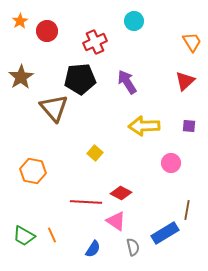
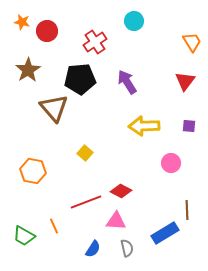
orange star: moved 2 px right, 1 px down; rotated 28 degrees counterclockwise
red cross: rotated 10 degrees counterclockwise
brown star: moved 7 px right, 7 px up
red triangle: rotated 10 degrees counterclockwise
yellow square: moved 10 px left
red diamond: moved 2 px up
red line: rotated 24 degrees counterclockwise
brown line: rotated 12 degrees counterclockwise
pink triangle: rotated 30 degrees counterclockwise
orange line: moved 2 px right, 9 px up
gray semicircle: moved 6 px left, 1 px down
